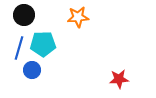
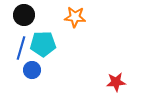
orange star: moved 3 px left; rotated 10 degrees clockwise
blue line: moved 2 px right
red star: moved 3 px left, 3 px down
